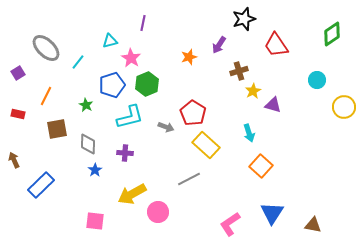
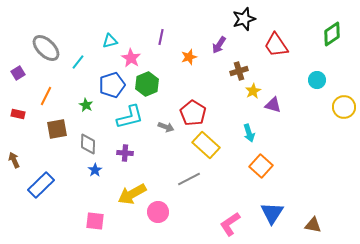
purple line: moved 18 px right, 14 px down
